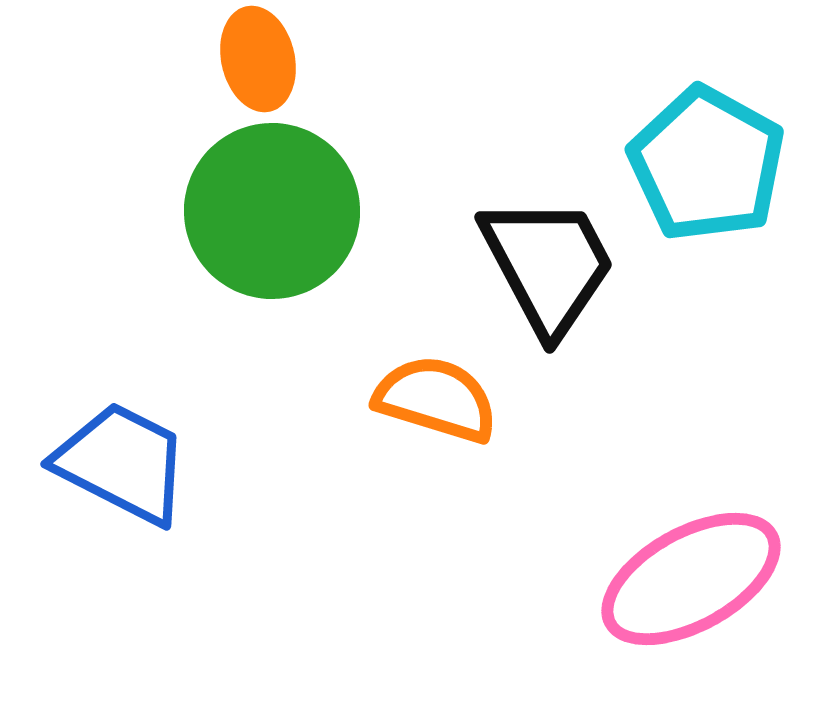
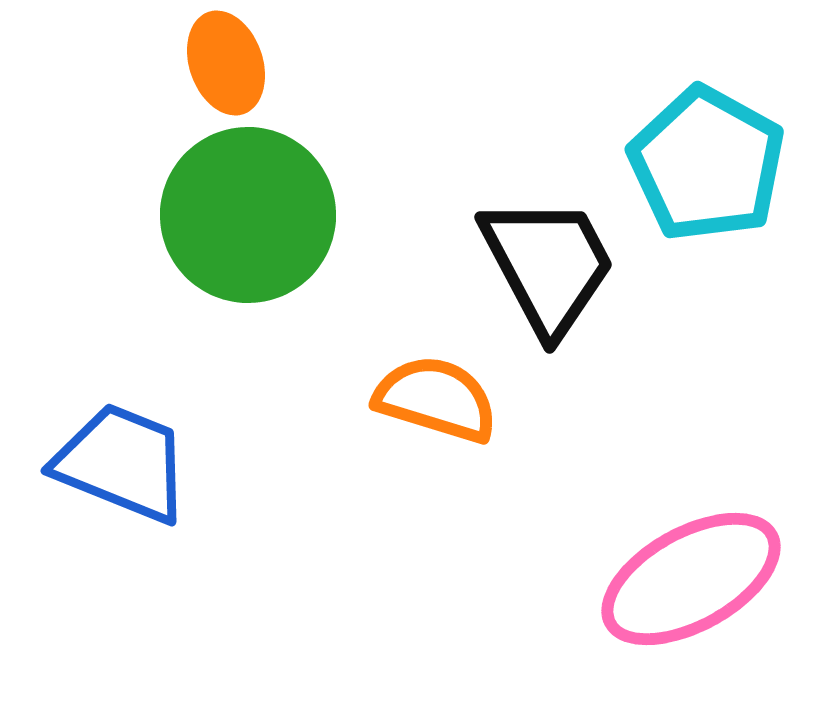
orange ellipse: moved 32 px left, 4 px down; rotated 6 degrees counterclockwise
green circle: moved 24 px left, 4 px down
blue trapezoid: rotated 5 degrees counterclockwise
